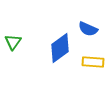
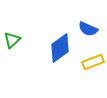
green triangle: moved 1 px left, 2 px up; rotated 12 degrees clockwise
yellow rectangle: rotated 25 degrees counterclockwise
